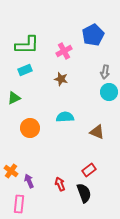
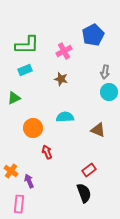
orange circle: moved 3 px right
brown triangle: moved 1 px right, 2 px up
red arrow: moved 13 px left, 32 px up
